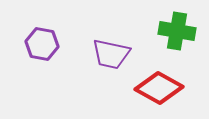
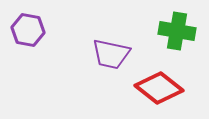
purple hexagon: moved 14 px left, 14 px up
red diamond: rotated 9 degrees clockwise
